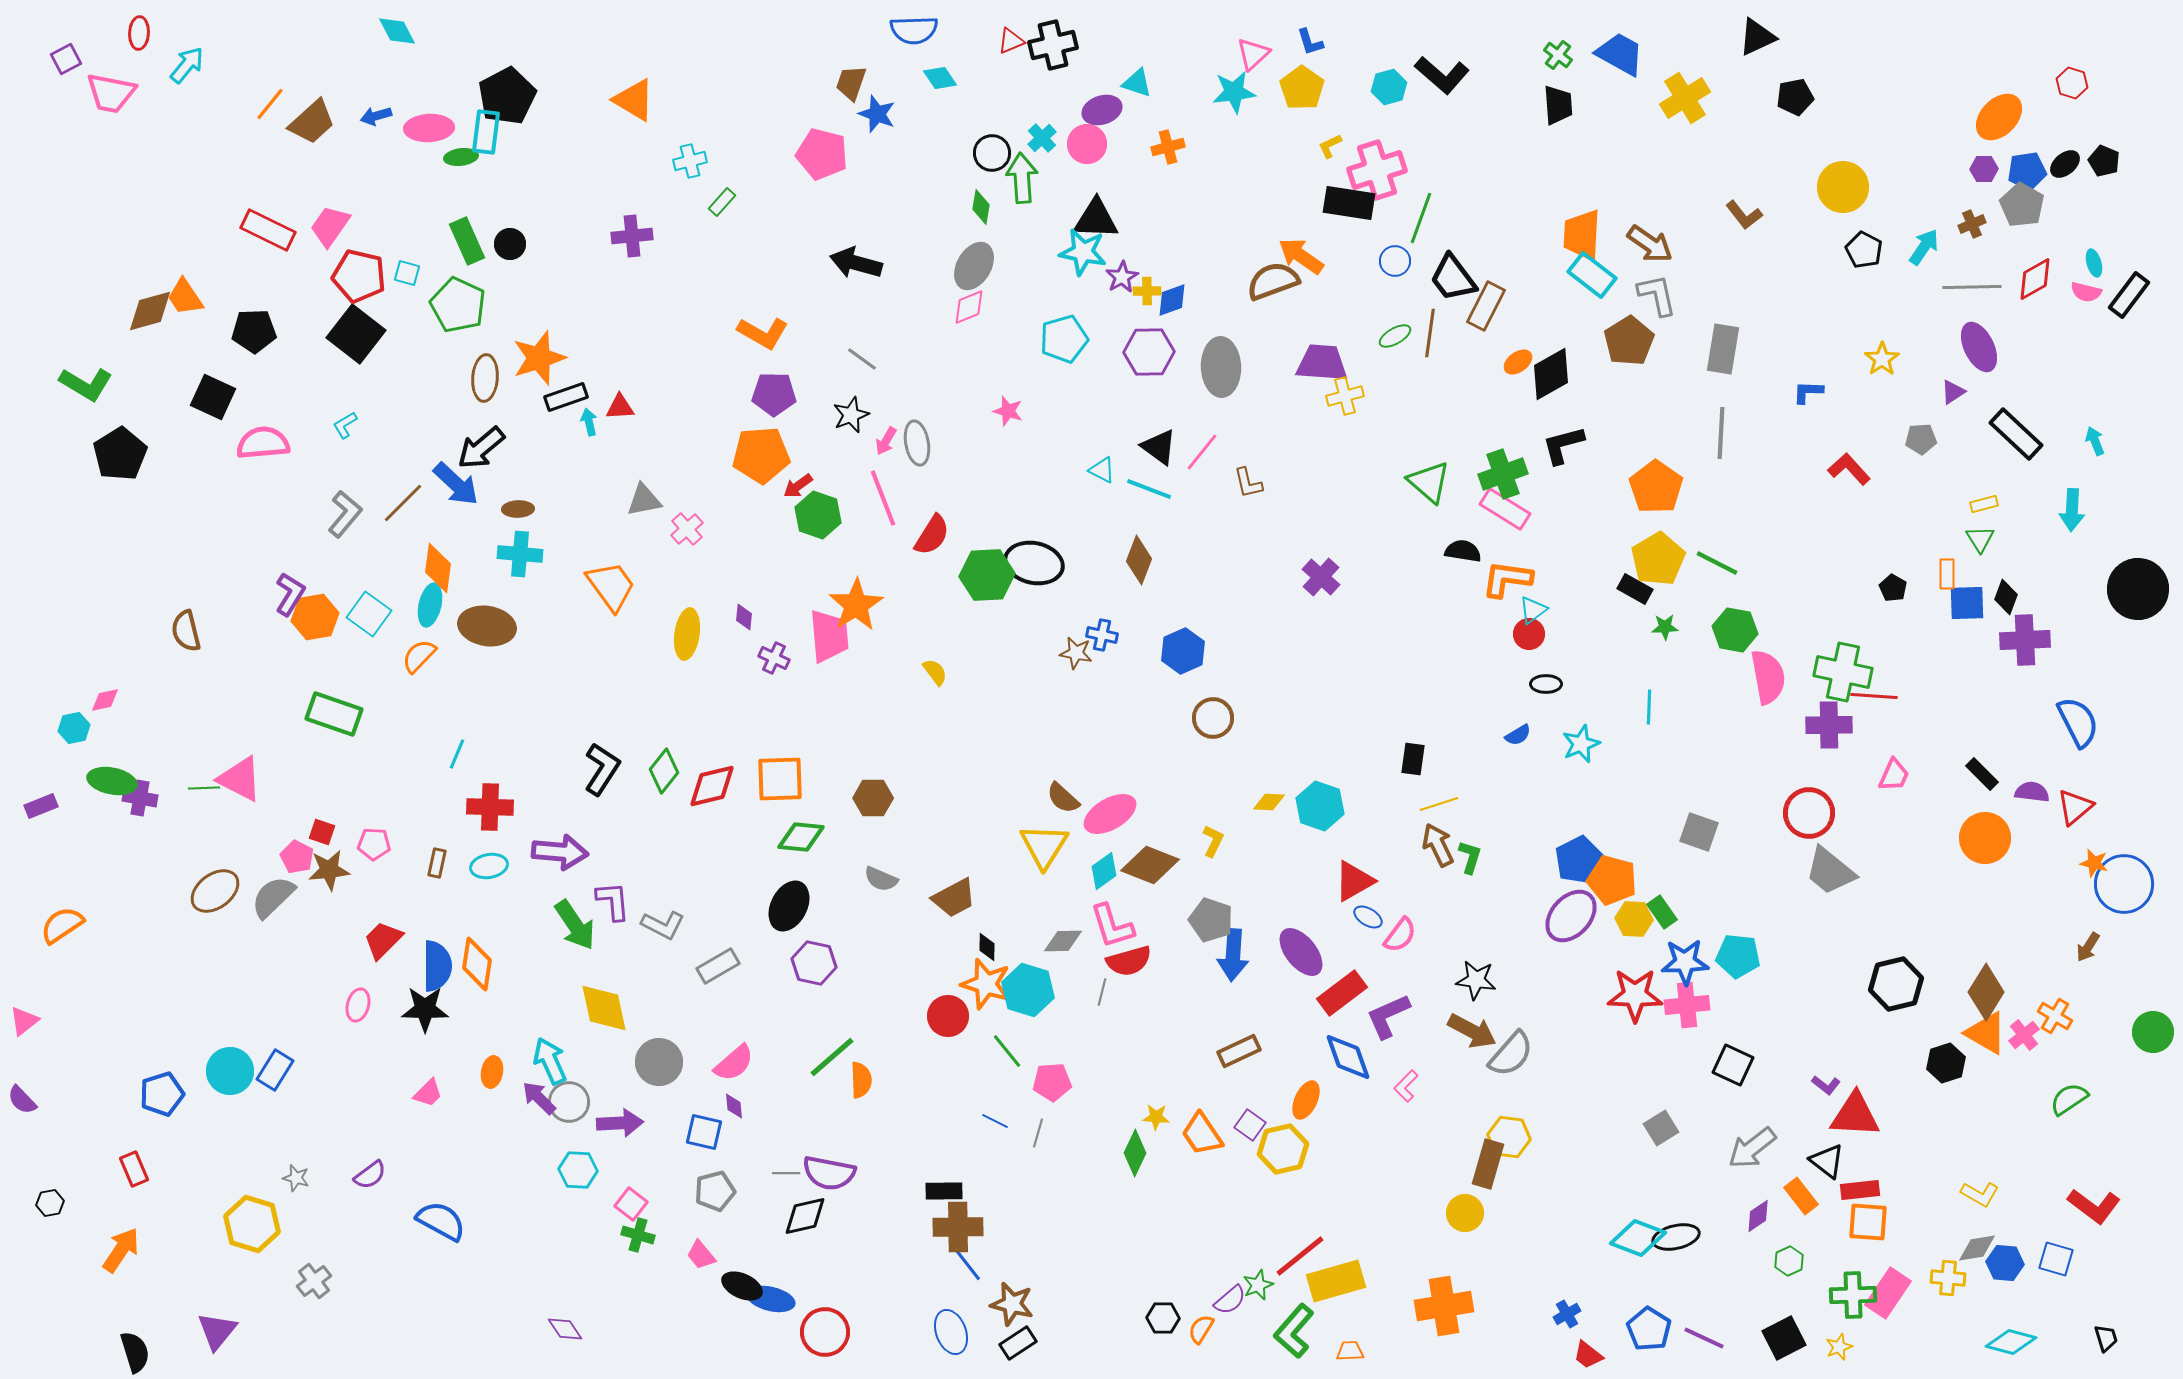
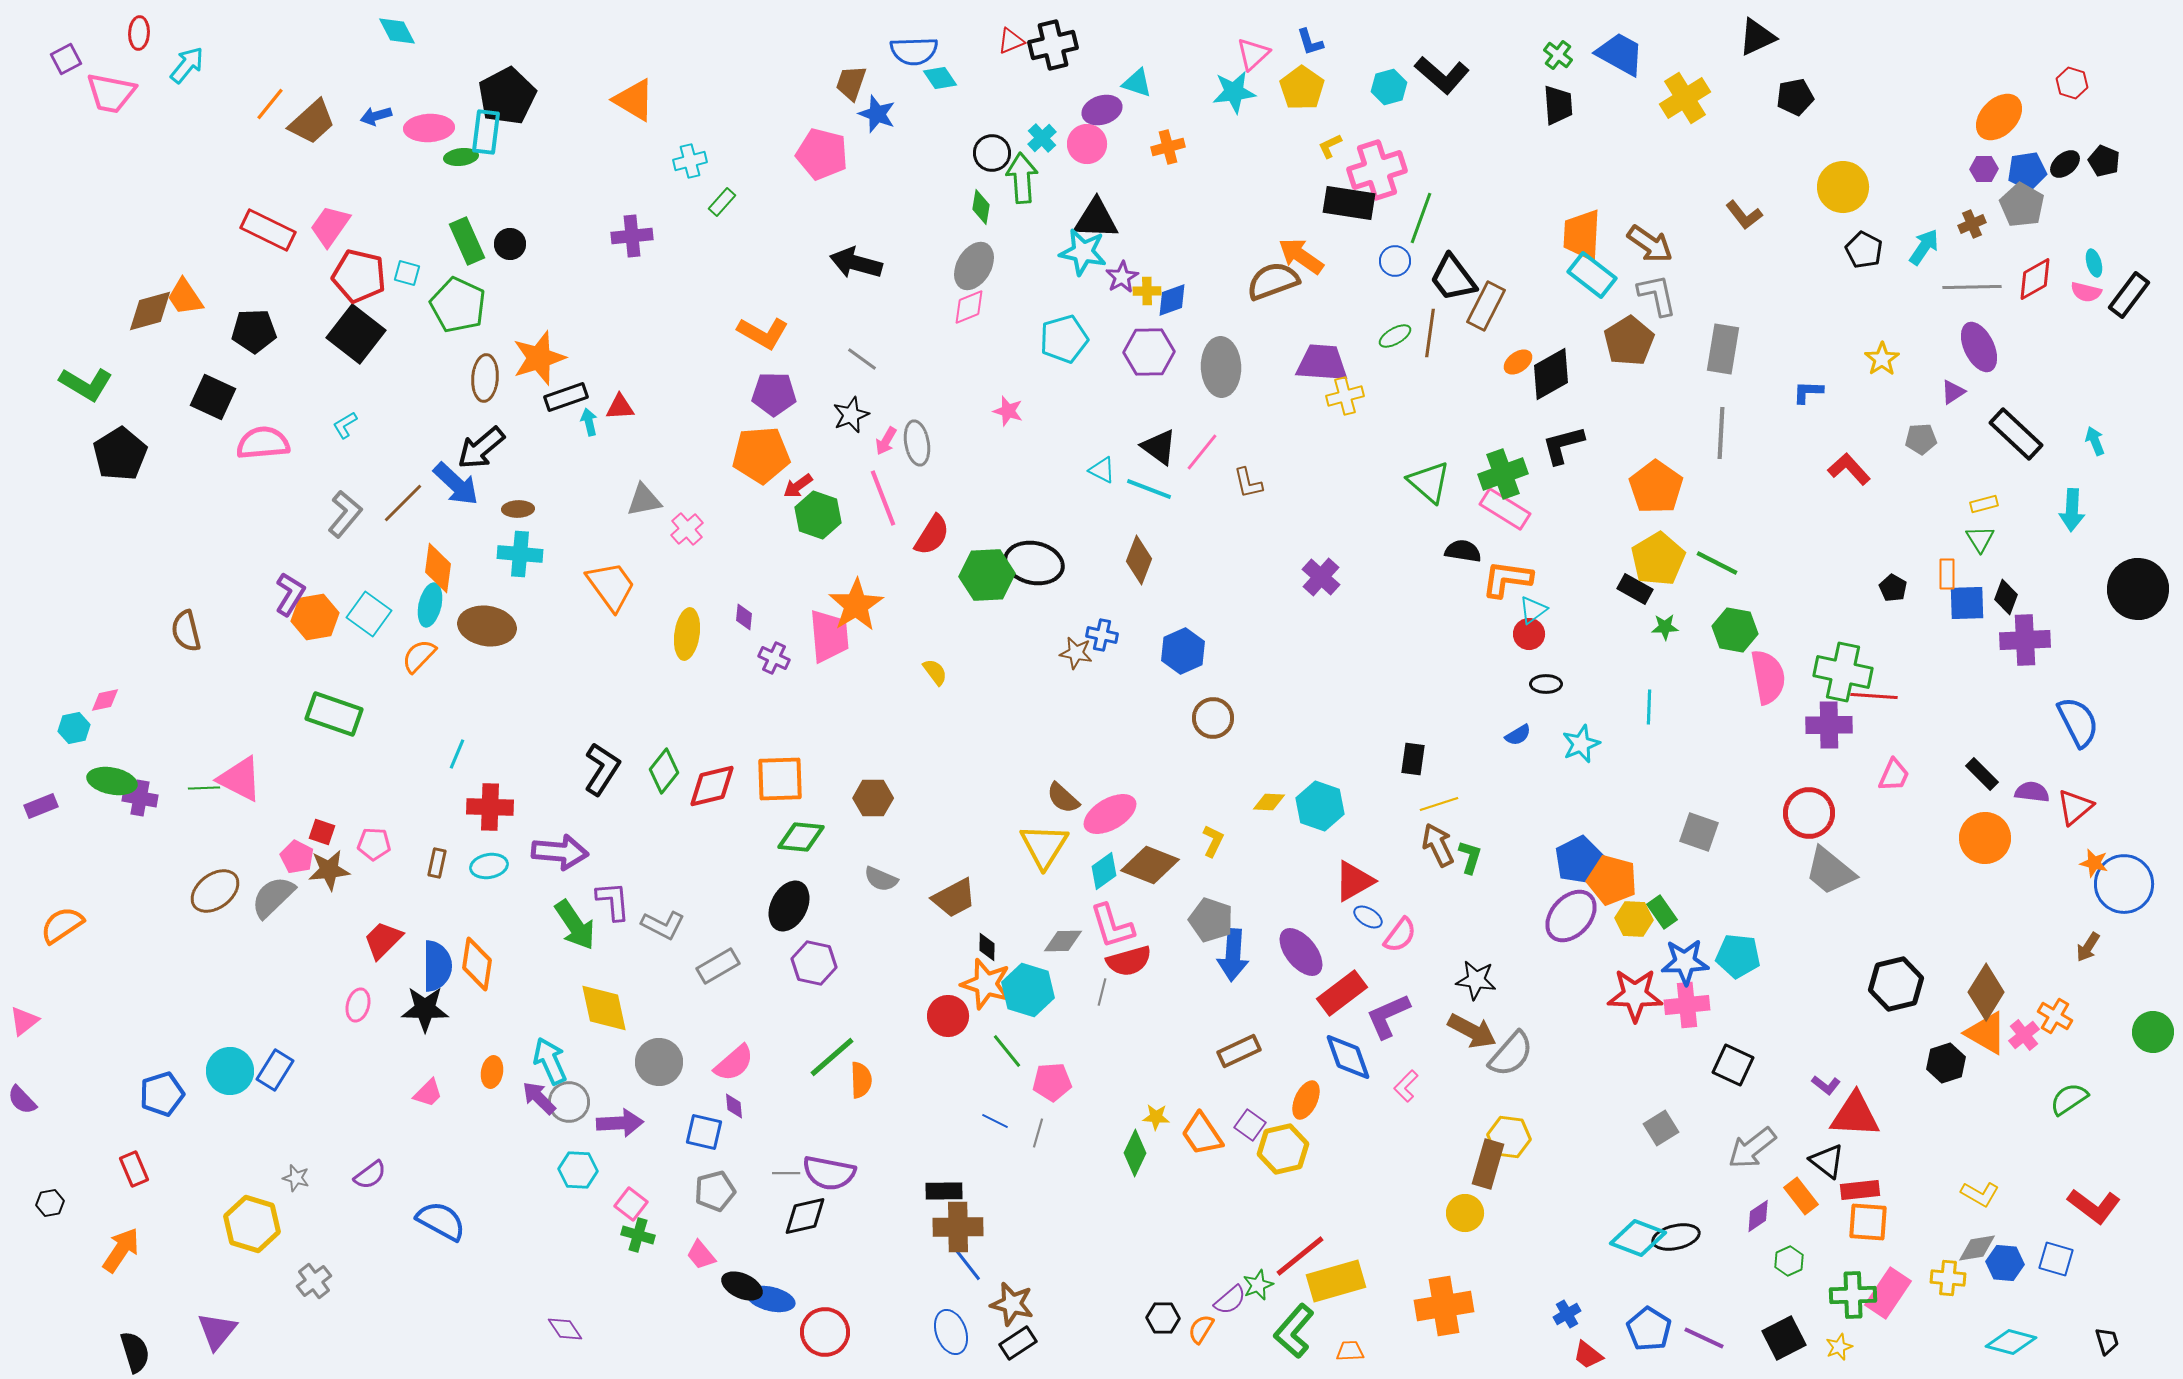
blue semicircle at (914, 30): moved 21 px down
black trapezoid at (2106, 1338): moved 1 px right, 3 px down
